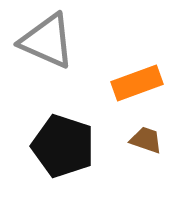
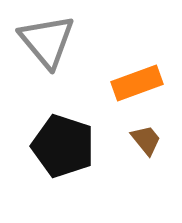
gray triangle: rotated 26 degrees clockwise
brown trapezoid: rotated 32 degrees clockwise
